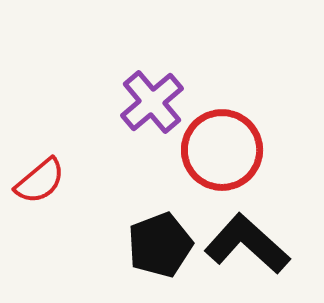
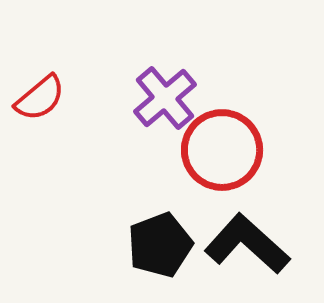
purple cross: moved 13 px right, 4 px up
red semicircle: moved 83 px up
